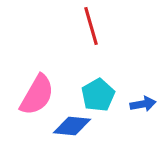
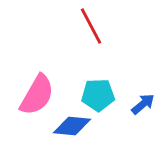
red line: rotated 12 degrees counterclockwise
cyan pentagon: rotated 28 degrees clockwise
blue arrow: rotated 30 degrees counterclockwise
